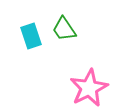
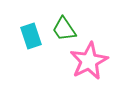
pink star: moved 27 px up
